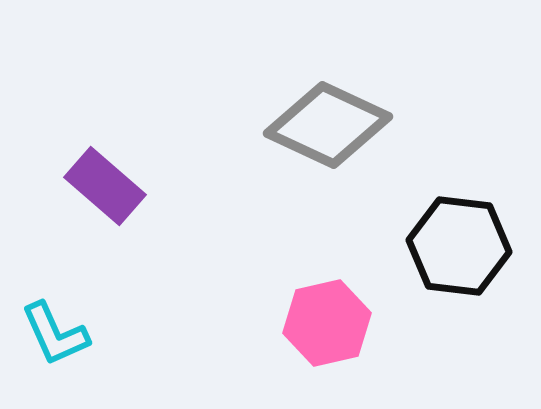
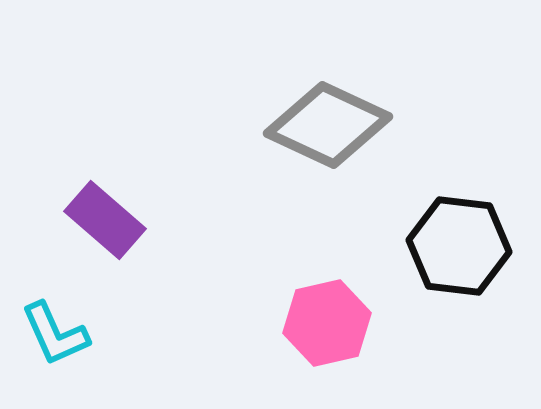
purple rectangle: moved 34 px down
